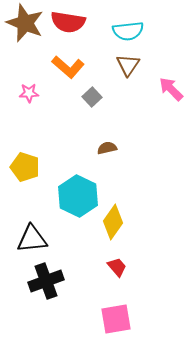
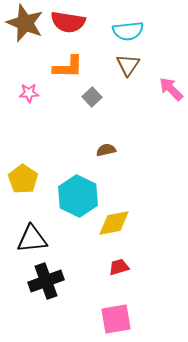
orange L-shape: rotated 40 degrees counterclockwise
brown semicircle: moved 1 px left, 2 px down
yellow pentagon: moved 2 px left, 12 px down; rotated 16 degrees clockwise
yellow diamond: moved 1 px right, 1 px down; rotated 44 degrees clockwise
red trapezoid: moved 2 px right; rotated 65 degrees counterclockwise
